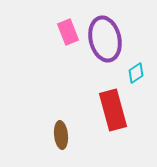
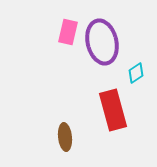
pink rectangle: rotated 35 degrees clockwise
purple ellipse: moved 3 px left, 3 px down
brown ellipse: moved 4 px right, 2 px down
